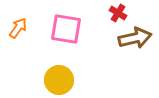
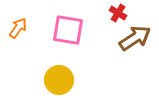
pink square: moved 2 px right, 1 px down
brown arrow: rotated 20 degrees counterclockwise
